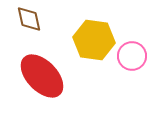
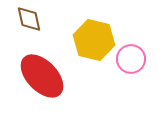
yellow hexagon: rotated 6 degrees clockwise
pink circle: moved 1 px left, 3 px down
